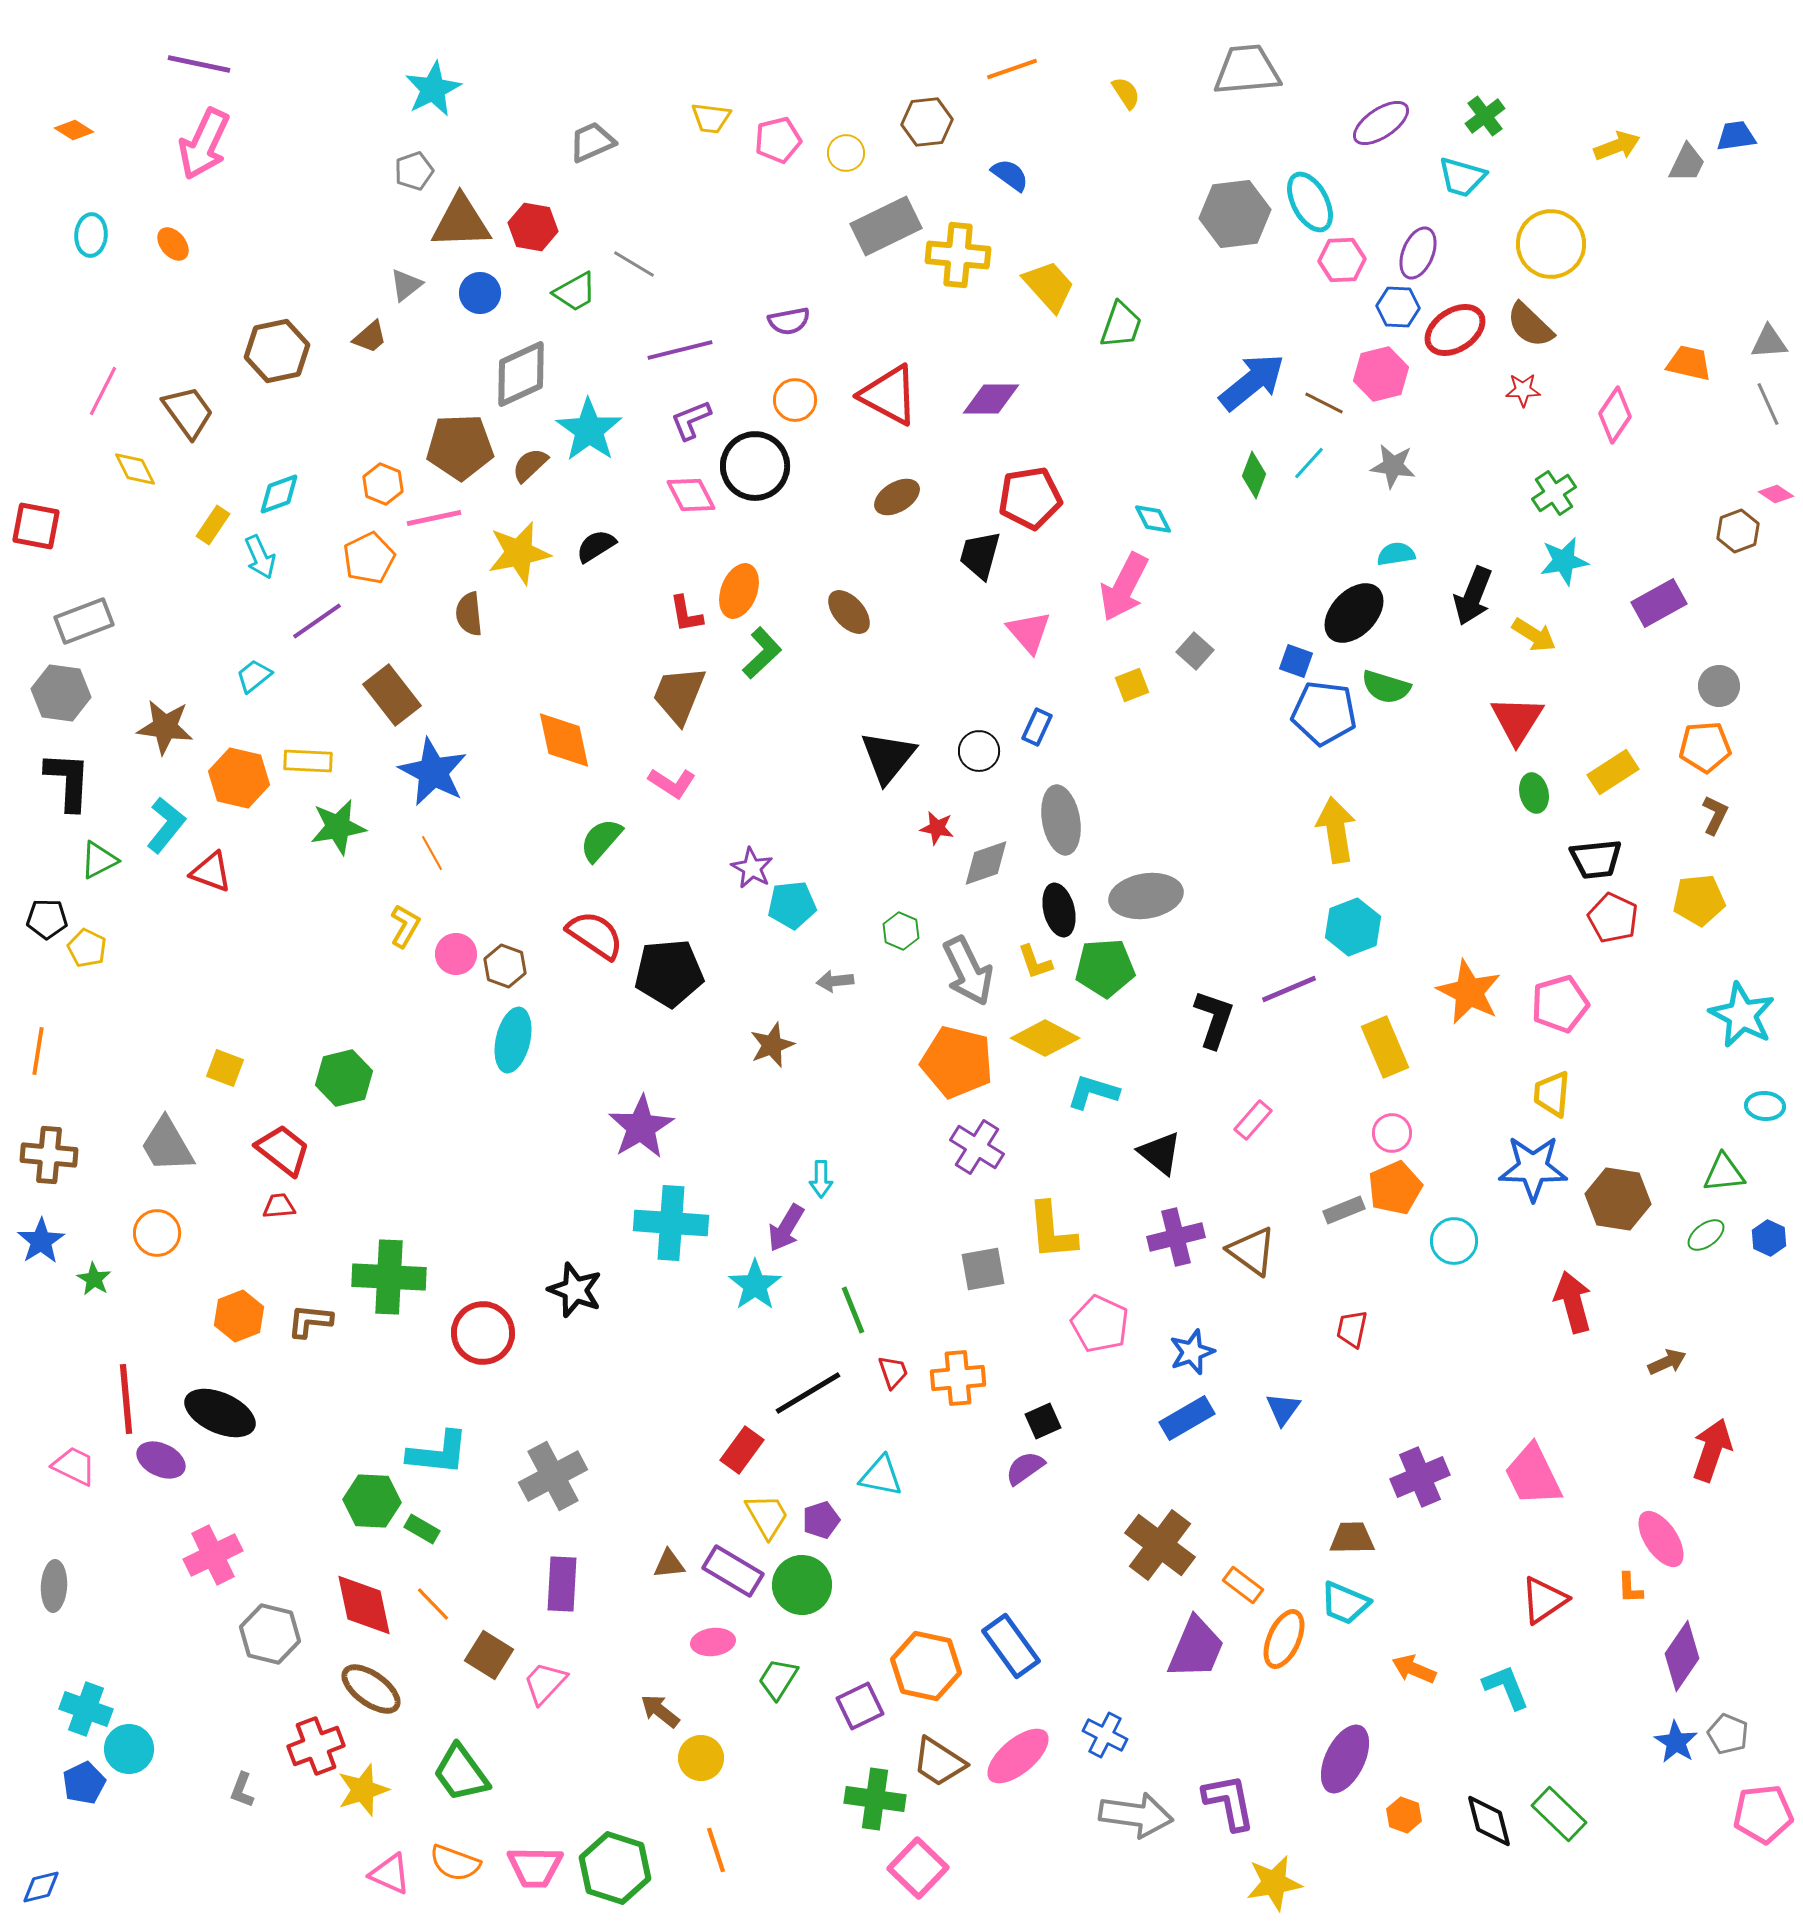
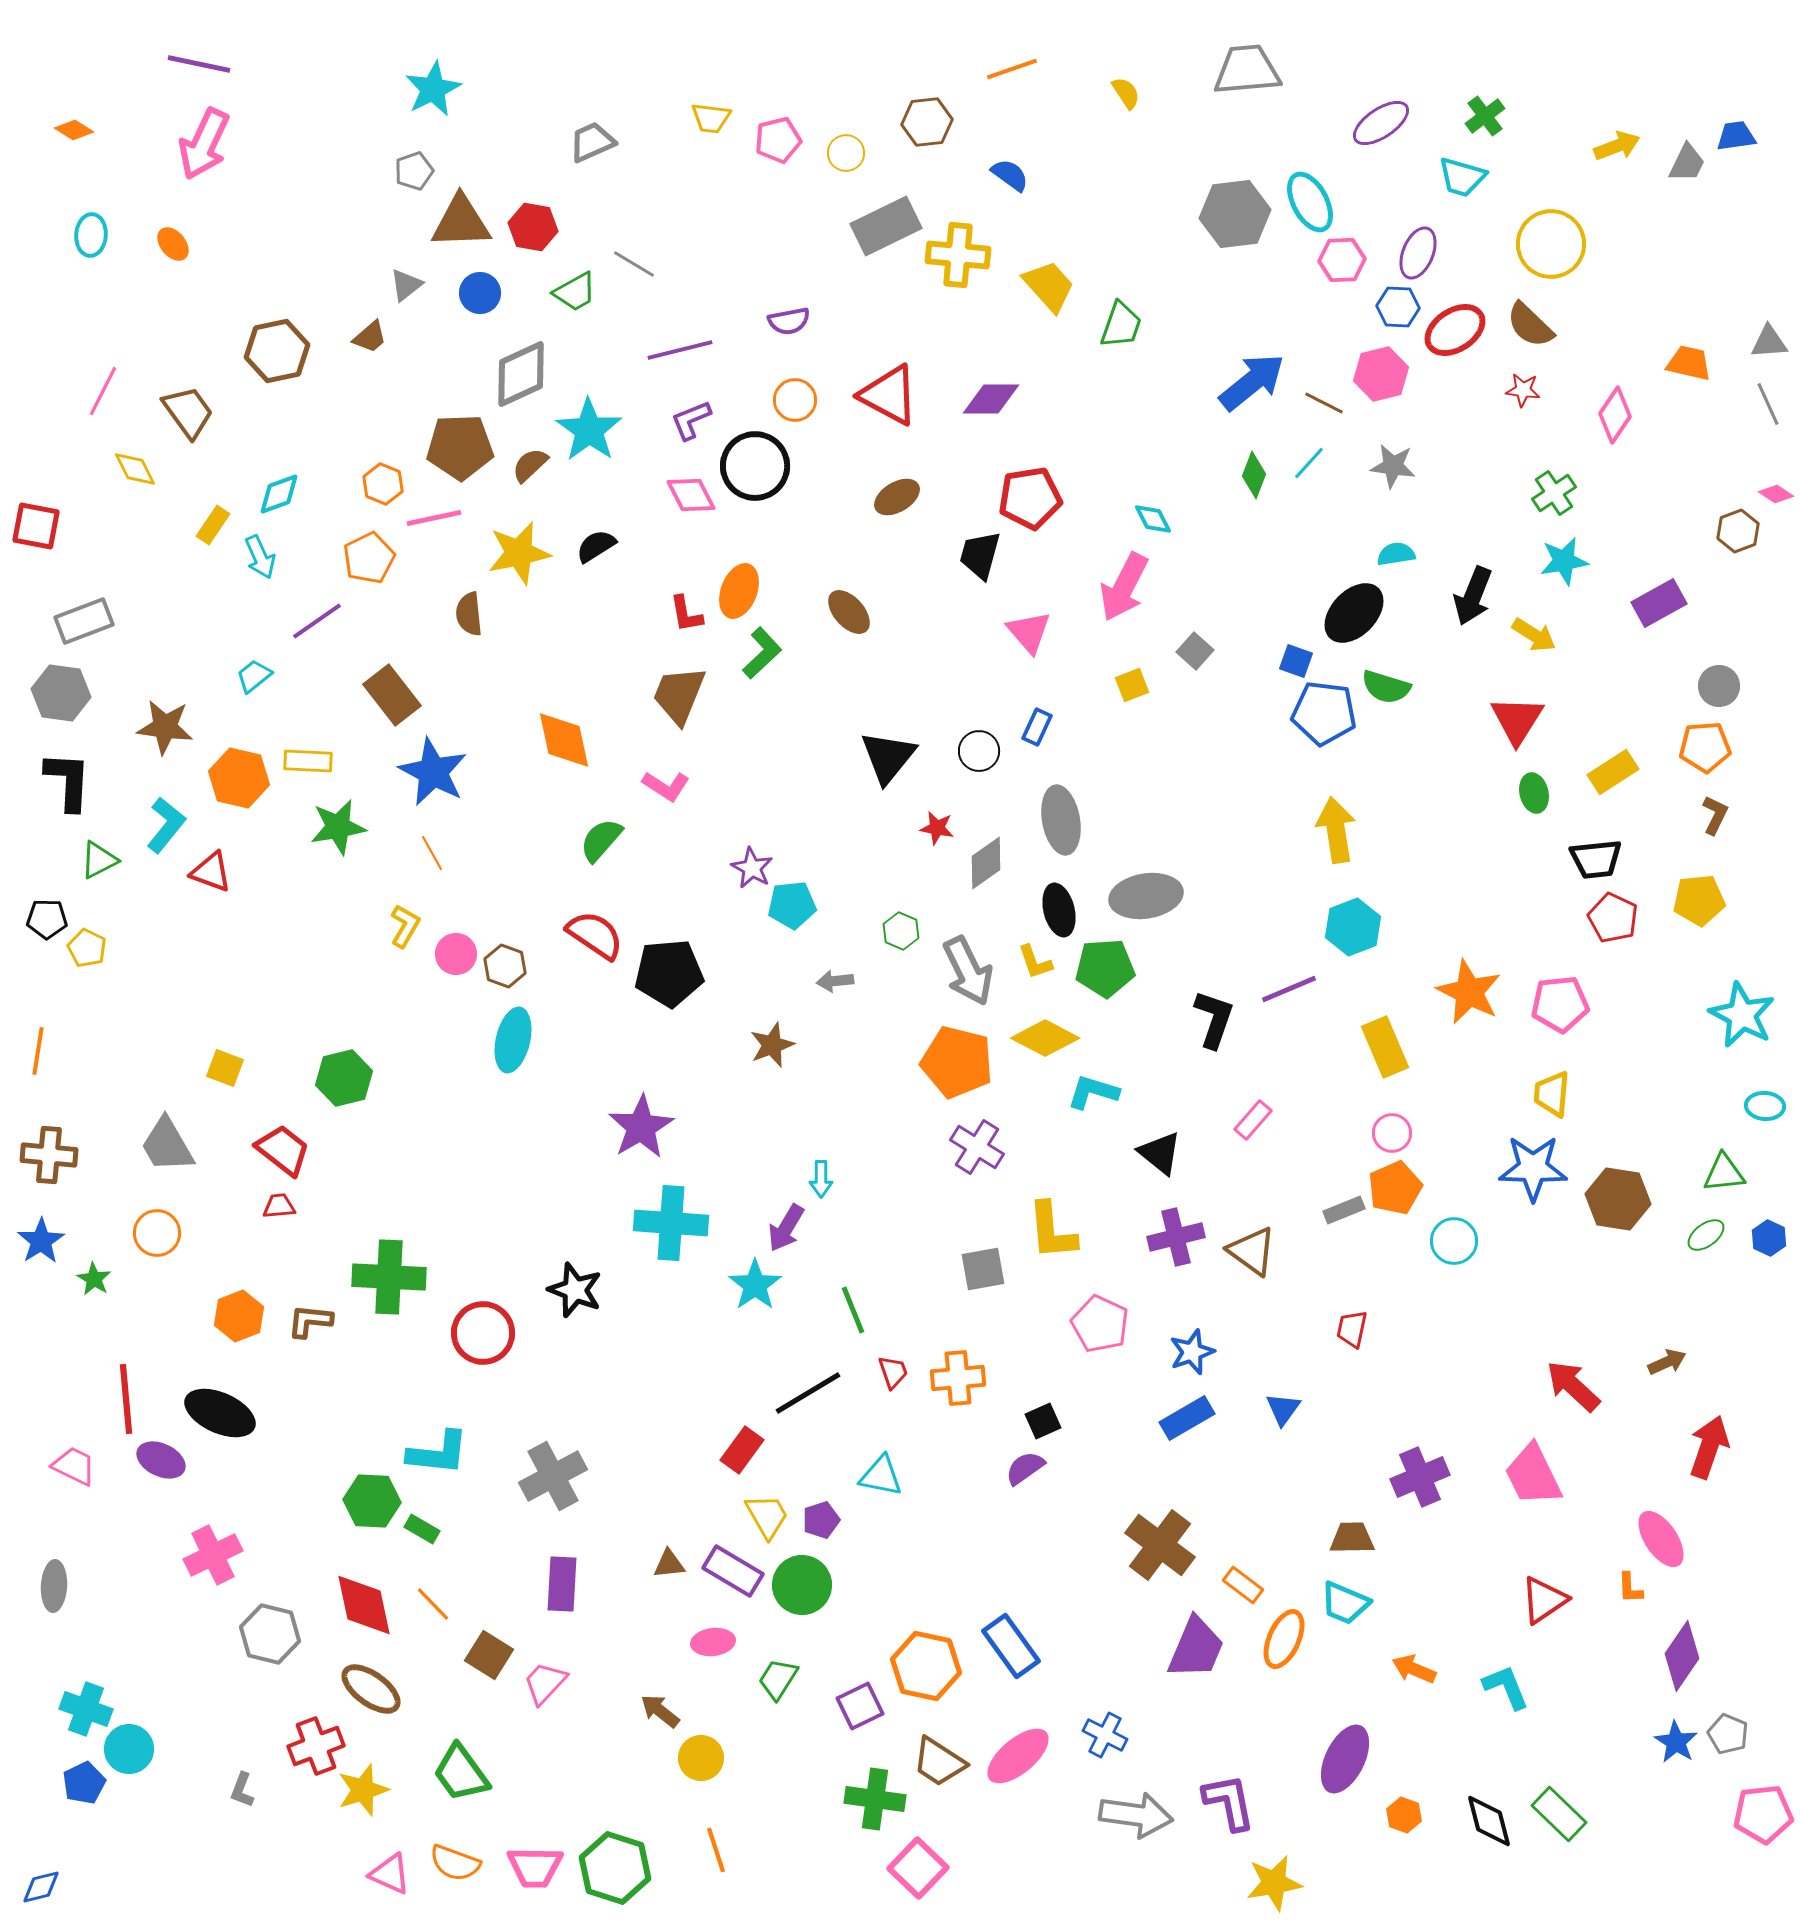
red star at (1523, 390): rotated 8 degrees clockwise
pink L-shape at (672, 783): moved 6 px left, 3 px down
gray diamond at (986, 863): rotated 16 degrees counterclockwise
pink pentagon at (1560, 1004): rotated 10 degrees clockwise
red arrow at (1573, 1302): moved 84 px down; rotated 32 degrees counterclockwise
red arrow at (1712, 1450): moved 3 px left, 3 px up
